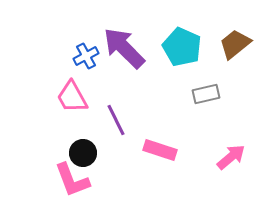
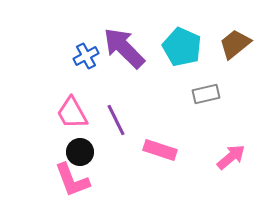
pink trapezoid: moved 16 px down
black circle: moved 3 px left, 1 px up
